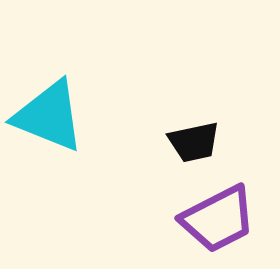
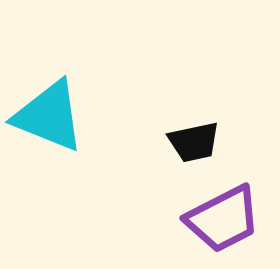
purple trapezoid: moved 5 px right
